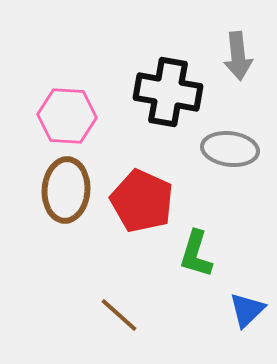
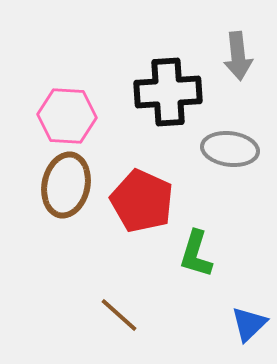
black cross: rotated 14 degrees counterclockwise
brown ellipse: moved 5 px up; rotated 8 degrees clockwise
blue triangle: moved 2 px right, 14 px down
